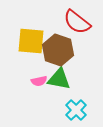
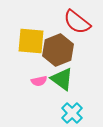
brown hexagon: rotated 20 degrees clockwise
green triangle: moved 3 px right; rotated 25 degrees clockwise
cyan cross: moved 4 px left, 3 px down
